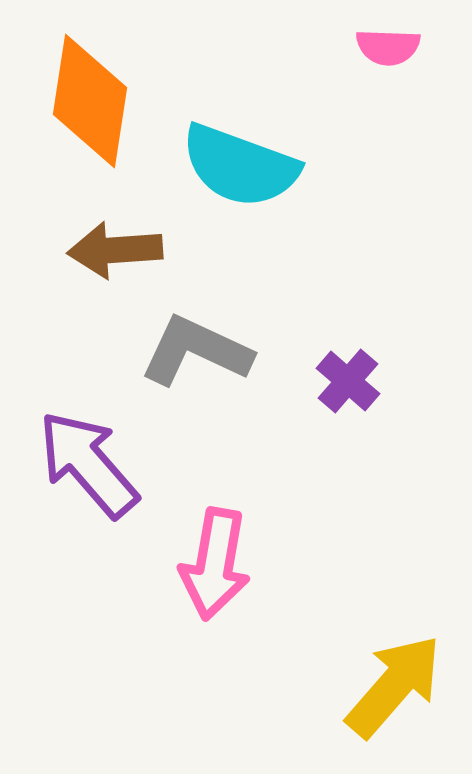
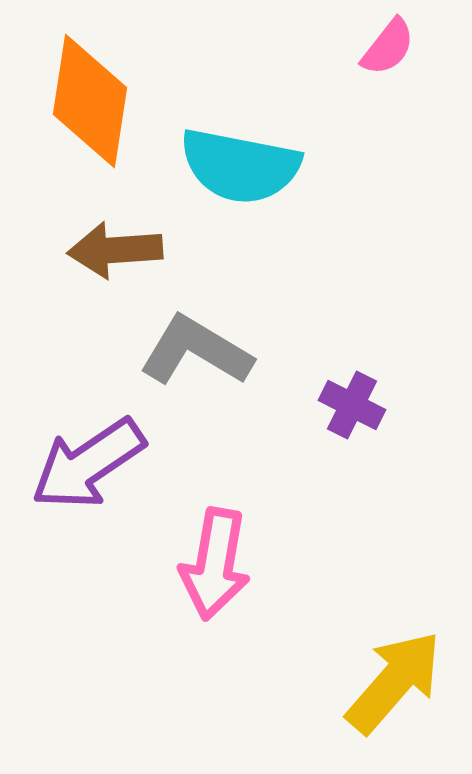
pink semicircle: rotated 54 degrees counterclockwise
cyan semicircle: rotated 9 degrees counterclockwise
gray L-shape: rotated 6 degrees clockwise
purple cross: moved 4 px right, 24 px down; rotated 14 degrees counterclockwise
purple arrow: rotated 83 degrees counterclockwise
yellow arrow: moved 4 px up
